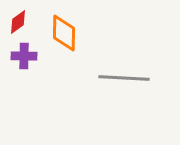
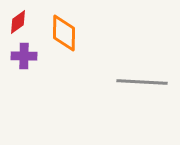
gray line: moved 18 px right, 4 px down
